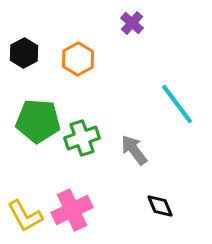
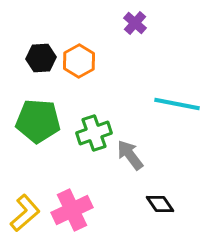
purple cross: moved 3 px right
black hexagon: moved 17 px right, 5 px down; rotated 24 degrees clockwise
orange hexagon: moved 1 px right, 2 px down
cyan line: rotated 42 degrees counterclockwise
green cross: moved 12 px right, 5 px up
gray arrow: moved 4 px left, 5 px down
black diamond: moved 2 px up; rotated 12 degrees counterclockwise
yellow L-shape: moved 3 px up; rotated 102 degrees counterclockwise
